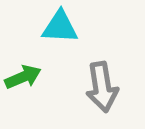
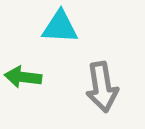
green arrow: rotated 150 degrees counterclockwise
